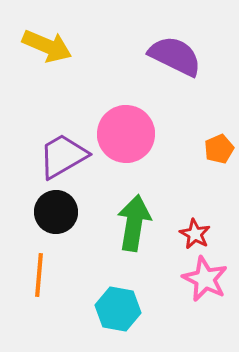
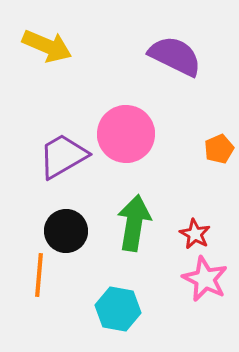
black circle: moved 10 px right, 19 px down
